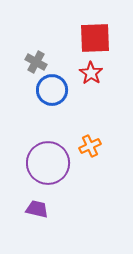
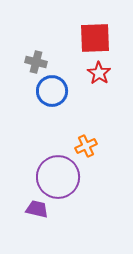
gray cross: rotated 15 degrees counterclockwise
red star: moved 8 px right
blue circle: moved 1 px down
orange cross: moved 4 px left
purple circle: moved 10 px right, 14 px down
